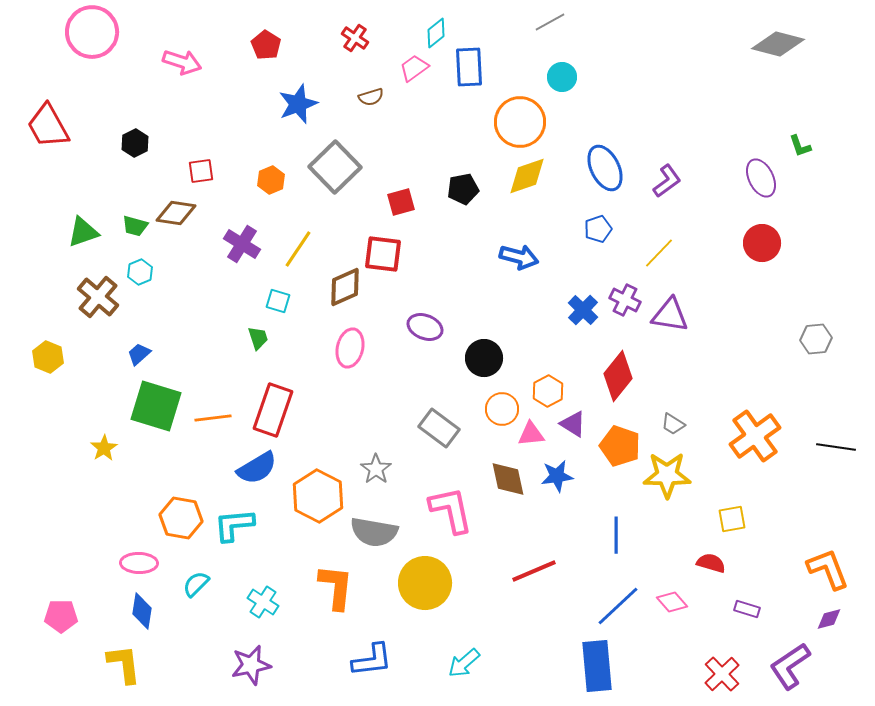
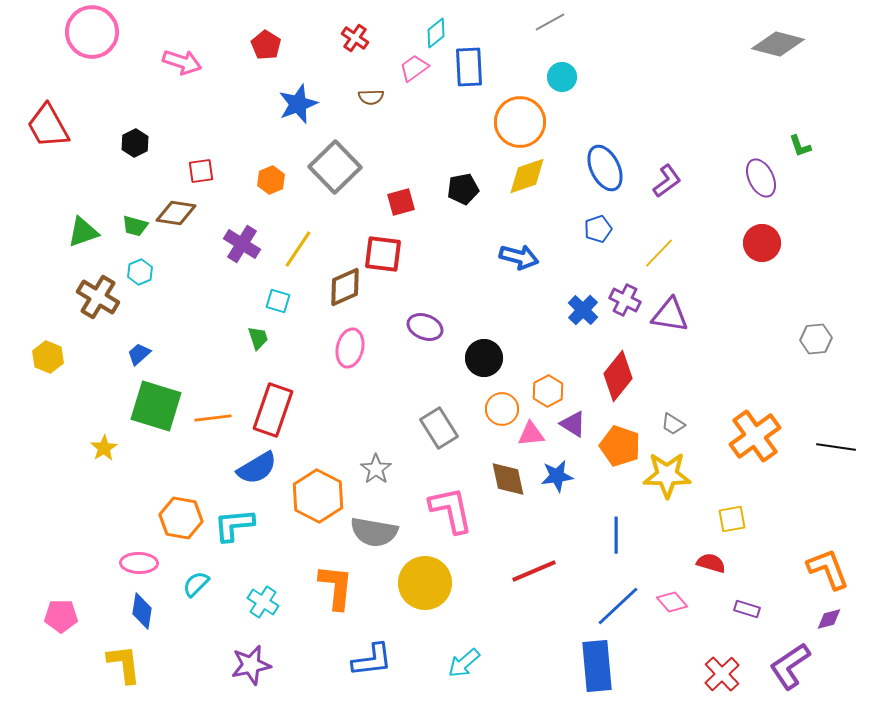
brown semicircle at (371, 97): rotated 15 degrees clockwise
brown cross at (98, 297): rotated 9 degrees counterclockwise
gray rectangle at (439, 428): rotated 21 degrees clockwise
